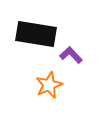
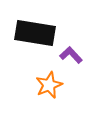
black rectangle: moved 1 px left, 1 px up
